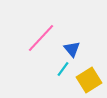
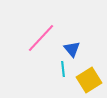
cyan line: rotated 42 degrees counterclockwise
